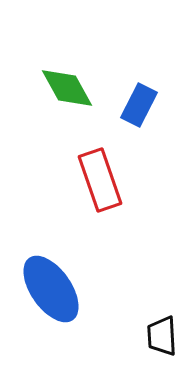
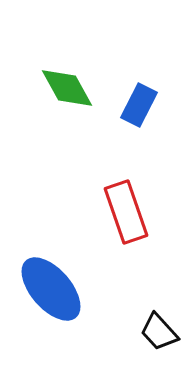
red rectangle: moved 26 px right, 32 px down
blue ellipse: rotated 6 degrees counterclockwise
black trapezoid: moved 3 px left, 4 px up; rotated 39 degrees counterclockwise
